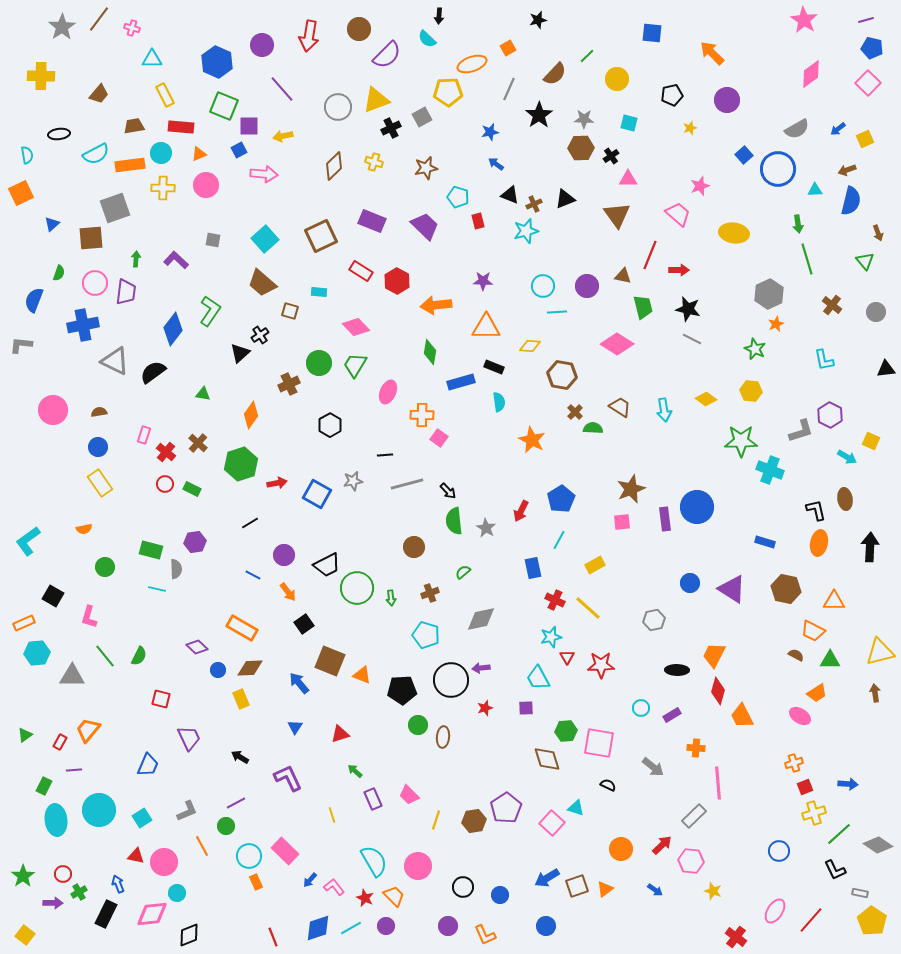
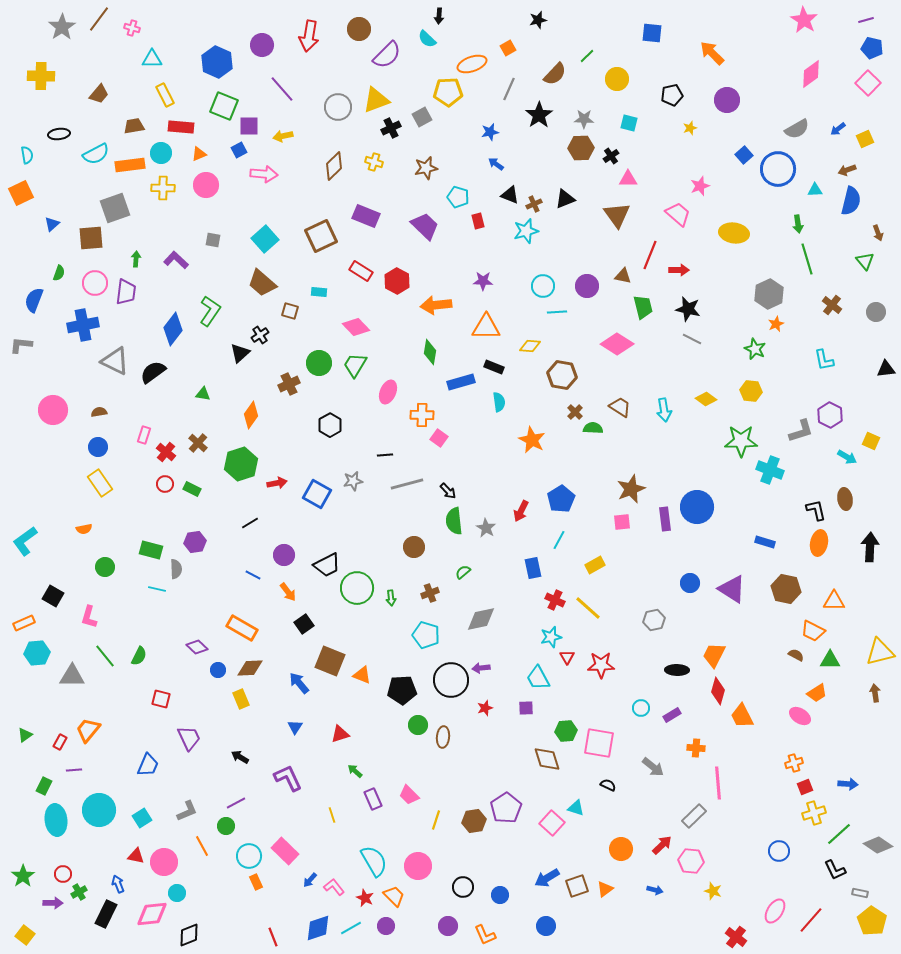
purple rectangle at (372, 221): moved 6 px left, 5 px up
cyan L-shape at (28, 541): moved 3 px left
blue arrow at (655, 890): rotated 21 degrees counterclockwise
